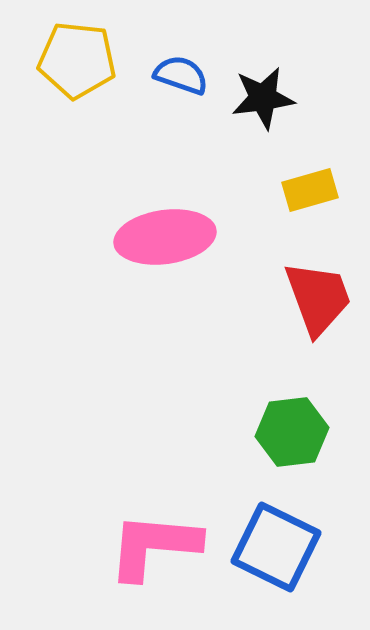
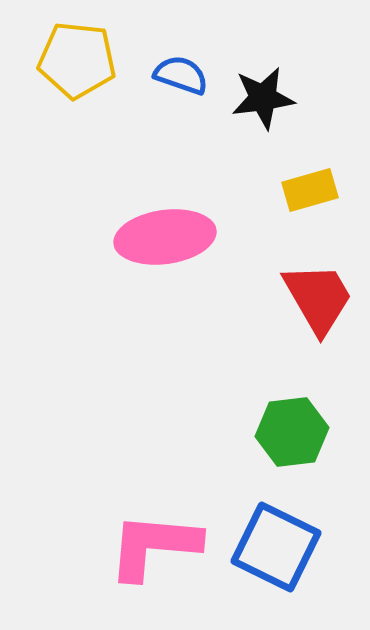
red trapezoid: rotated 10 degrees counterclockwise
